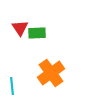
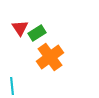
green rectangle: rotated 30 degrees counterclockwise
orange cross: moved 1 px left, 16 px up
